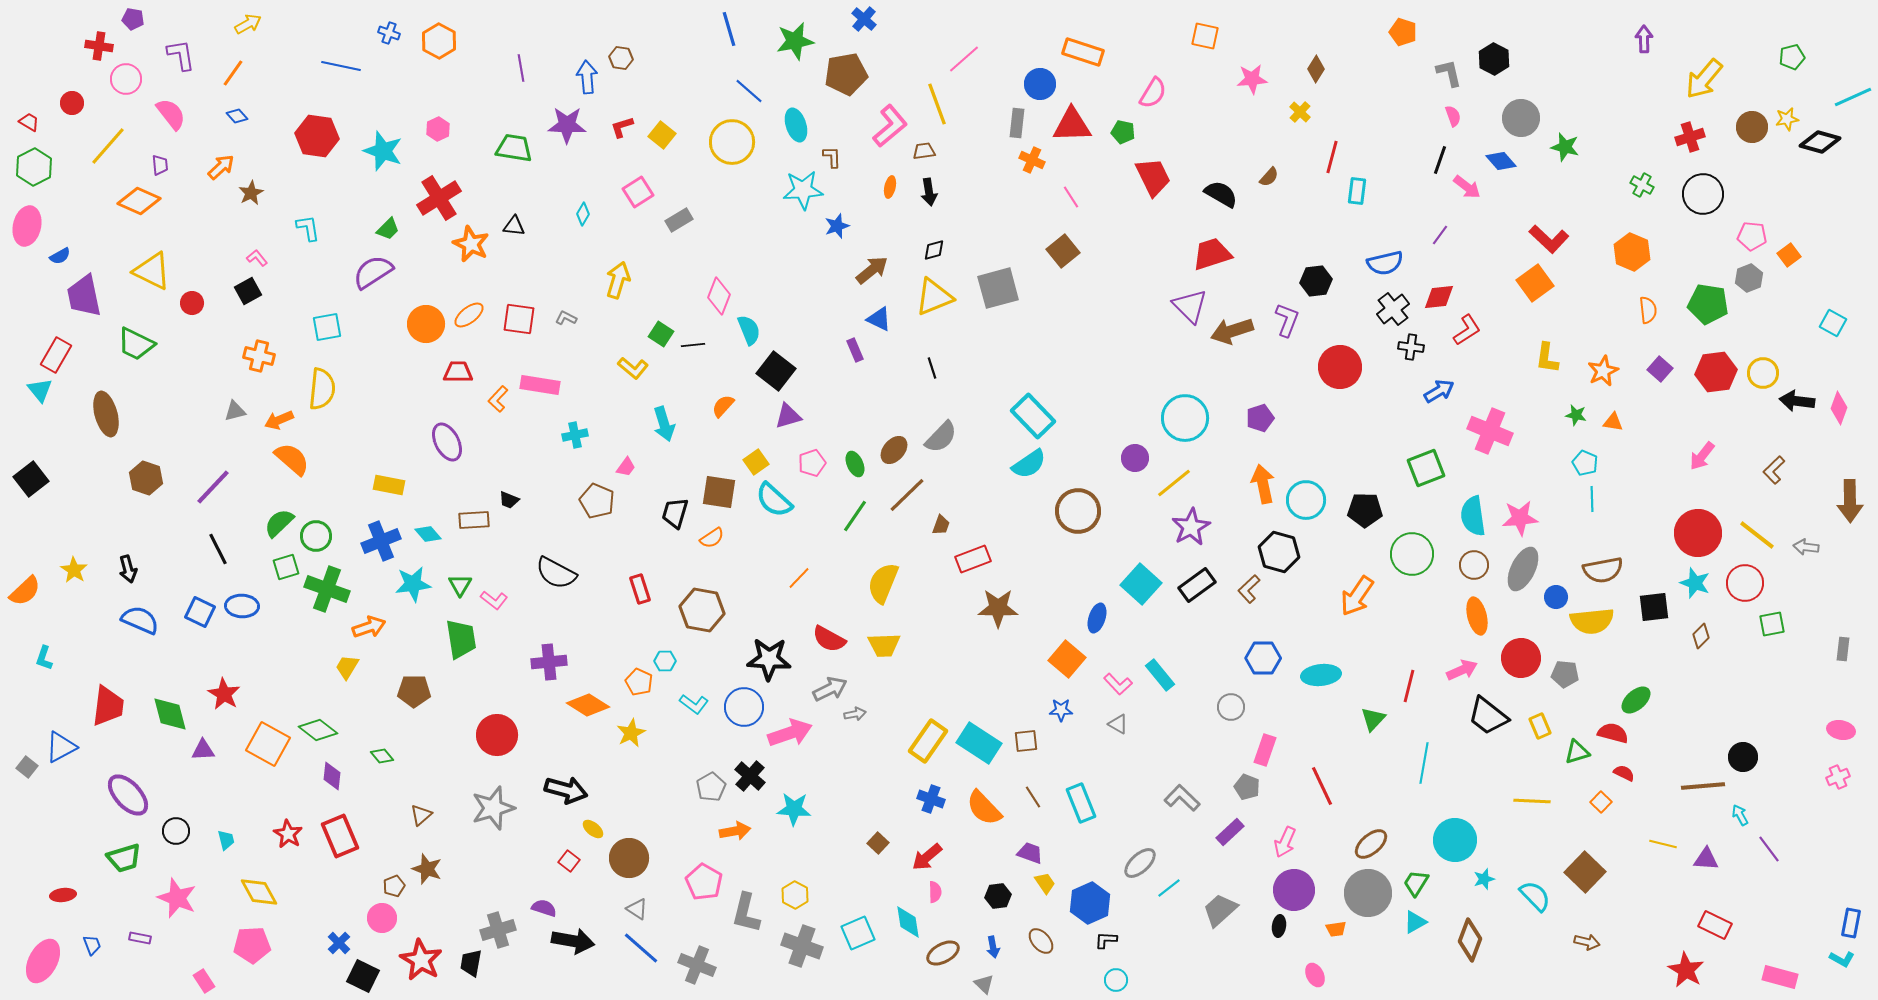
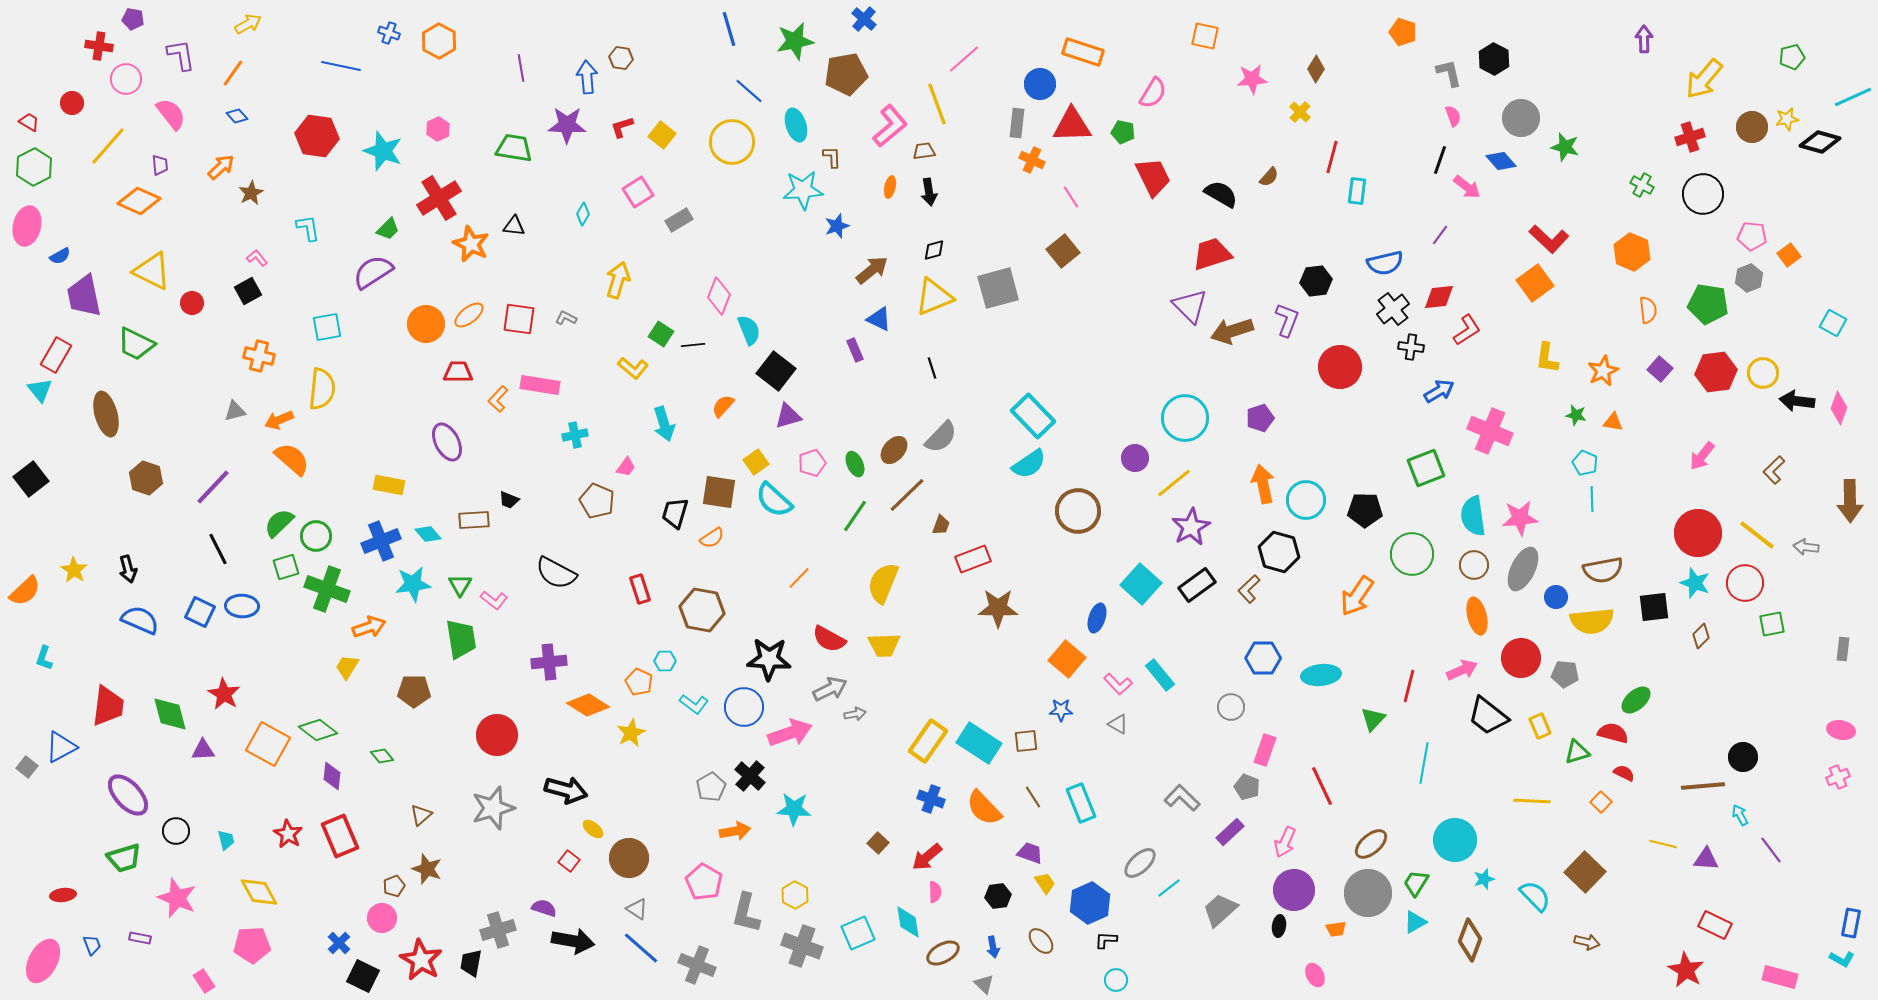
purple line at (1769, 849): moved 2 px right, 1 px down
